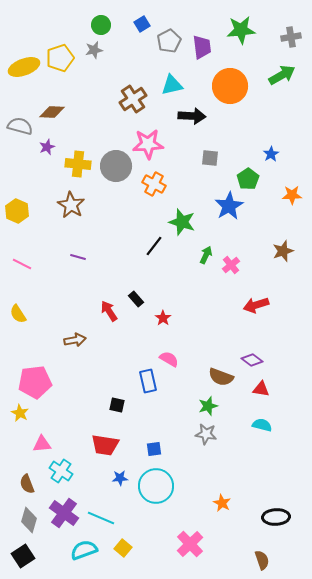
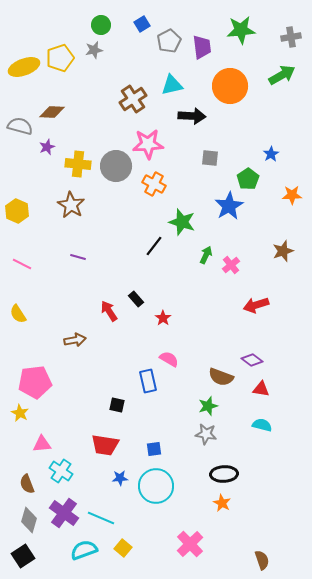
black ellipse at (276, 517): moved 52 px left, 43 px up
